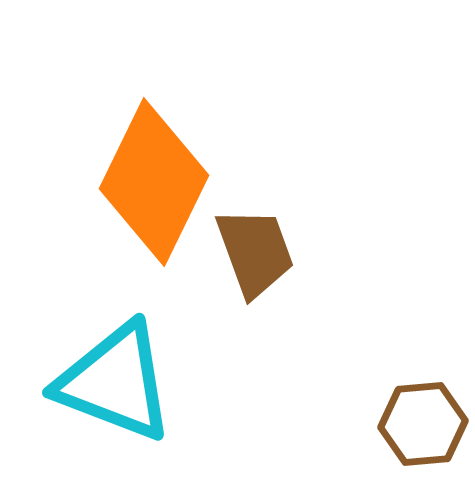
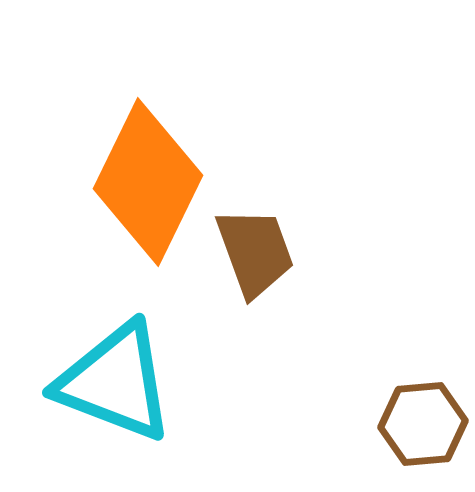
orange diamond: moved 6 px left
